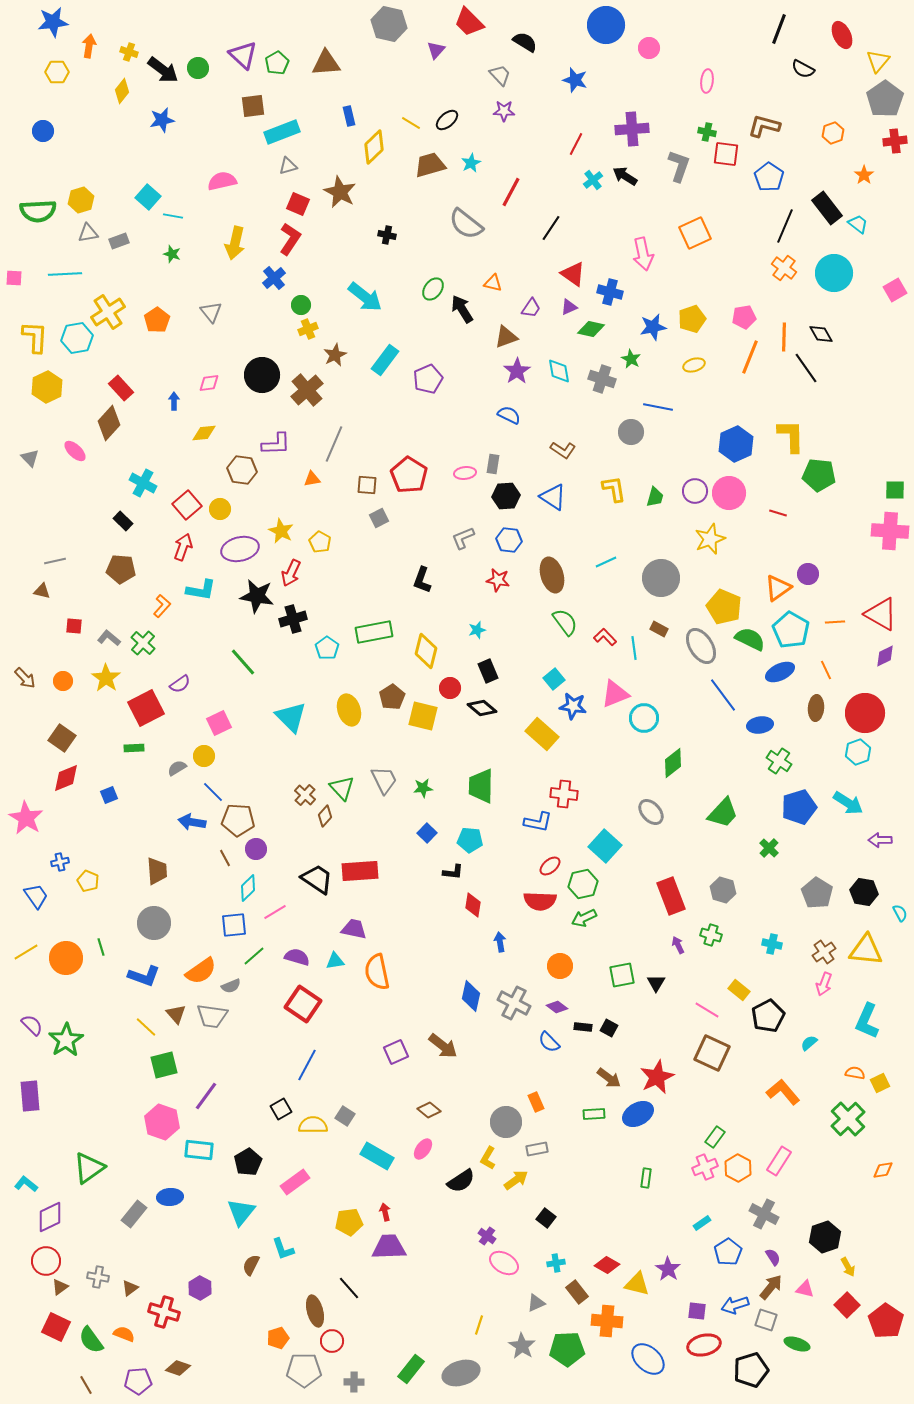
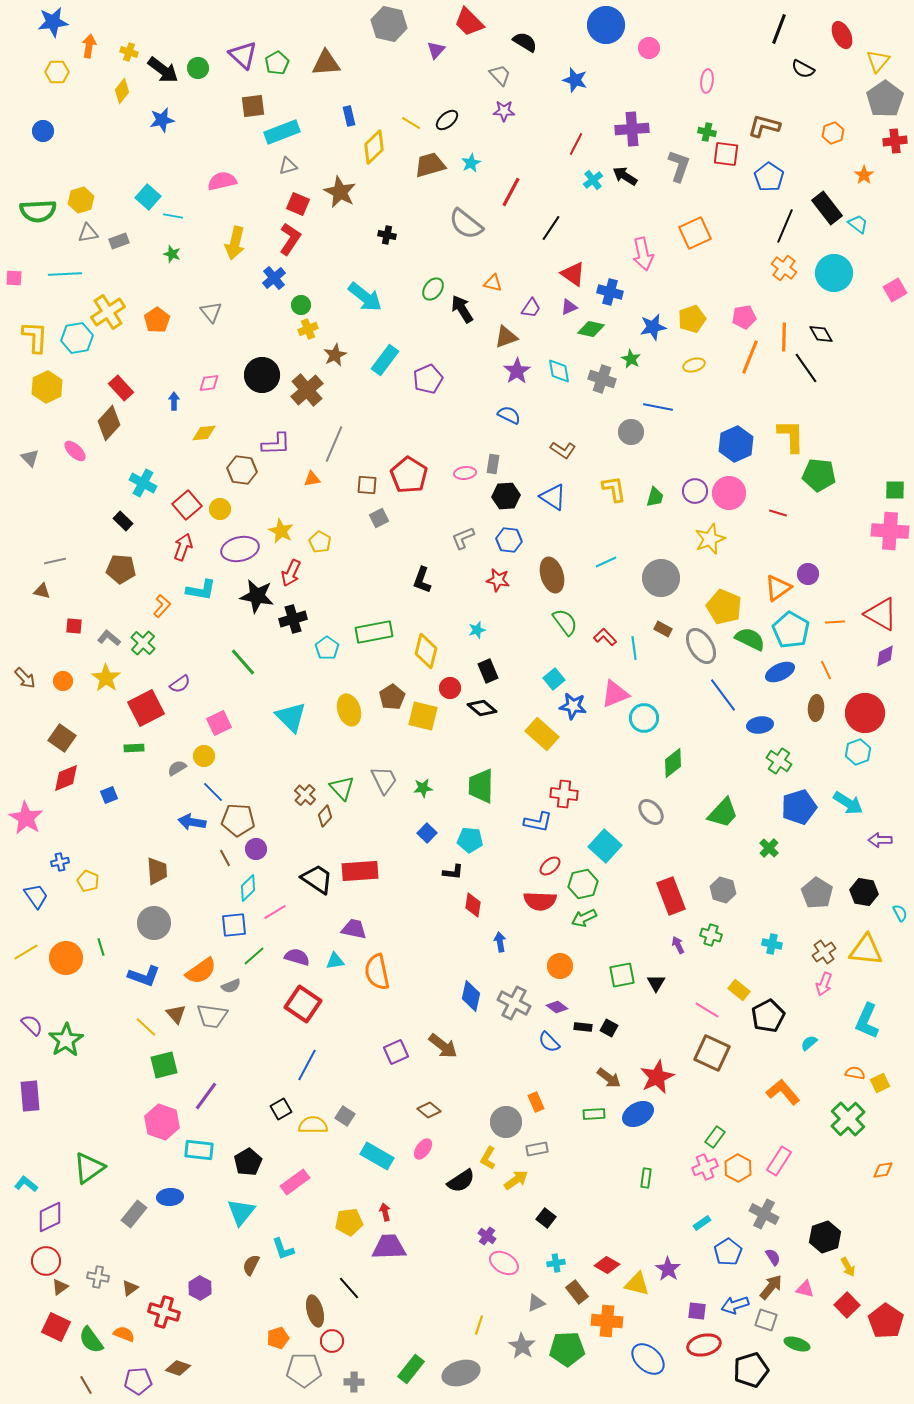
brown rectangle at (659, 629): moved 4 px right
